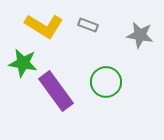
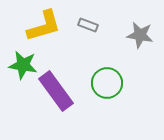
yellow L-shape: rotated 48 degrees counterclockwise
green star: moved 2 px down
green circle: moved 1 px right, 1 px down
